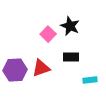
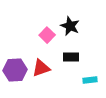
pink square: moved 1 px left, 1 px down
